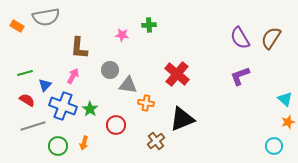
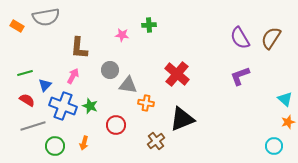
green star: moved 3 px up; rotated 14 degrees counterclockwise
green circle: moved 3 px left
